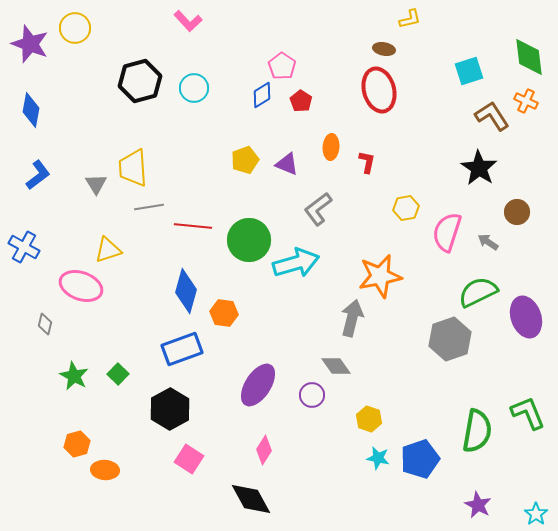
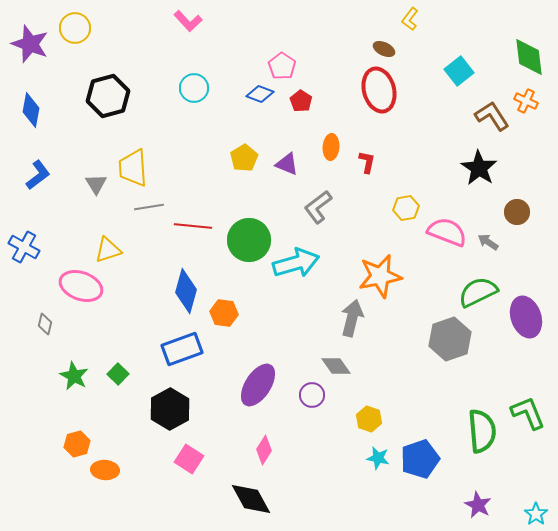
yellow L-shape at (410, 19): rotated 140 degrees clockwise
brown ellipse at (384, 49): rotated 15 degrees clockwise
cyan square at (469, 71): moved 10 px left; rotated 20 degrees counterclockwise
black hexagon at (140, 81): moved 32 px left, 15 px down
blue diamond at (262, 95): moved 2 px left, 1 px up; rotated 52 degrees clockwise
yellow pentagon at (245, 160): moved 1 px left, 2 px up; rotated 12 degrees counterclockwise
gray L-shape at (318, 209): moved 2 px up
pink semicircle at (447, 232): rotated 93 degrees clockwise
green semicircle at (477, 431): moved 5 px right; rotated 15 degrees counterclockwise
